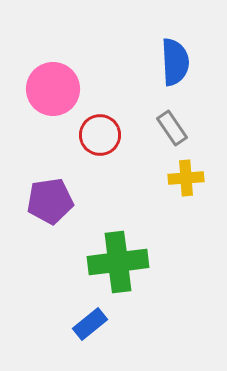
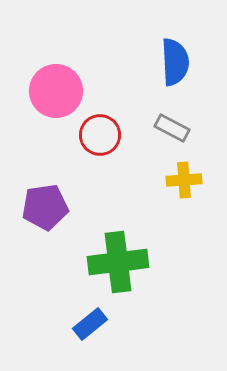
pink circle: moved 3 px right, 2 px down
gray rectangle: rotated 28 degrees counterclockwise
yellow cross: moved 2 px left, 2 px down
purple pentagon: moved 5 px left, 6 px down
